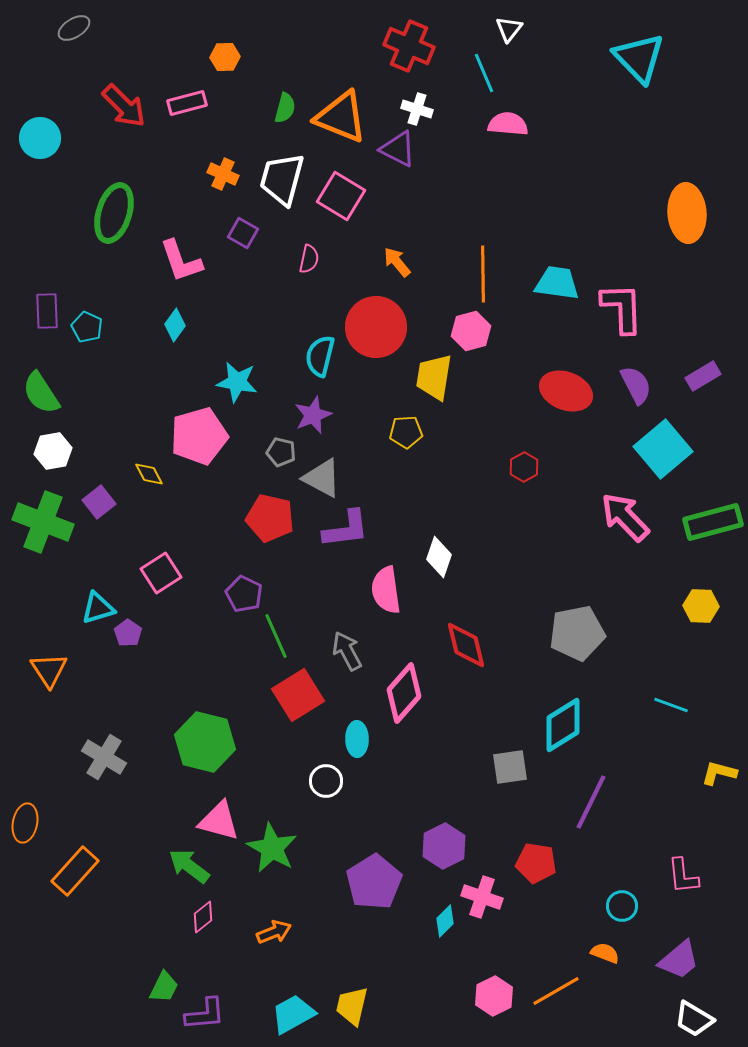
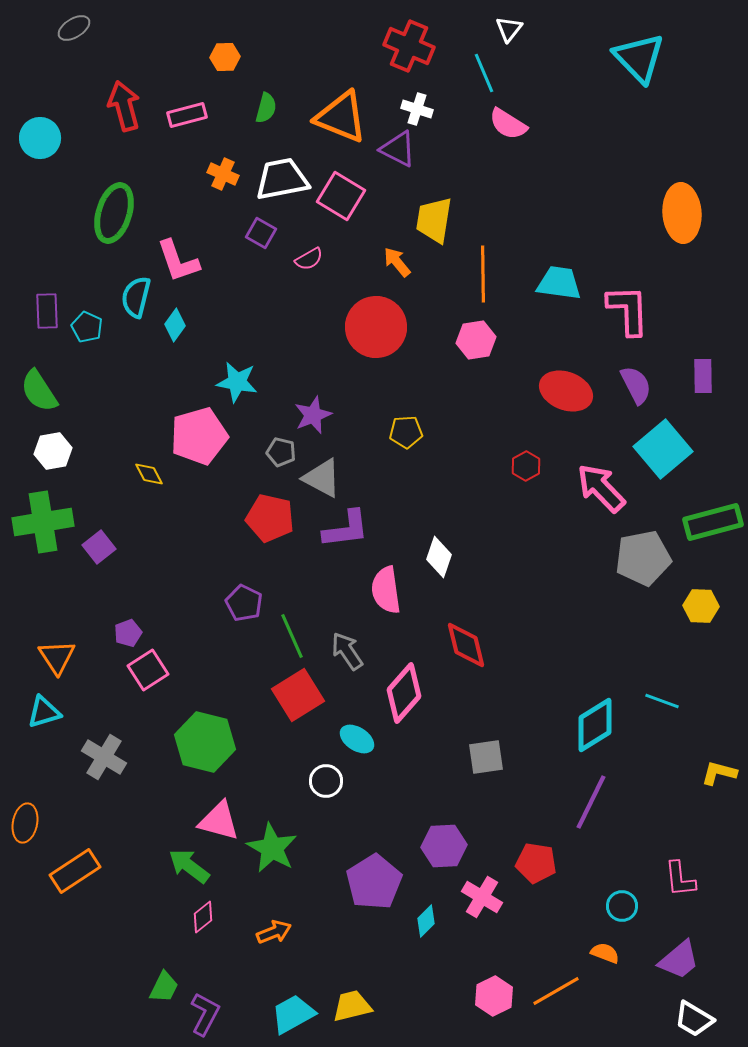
pink rectangle at (187, 103): moved 12 px down
red arrow at (124, 106): rotated 150 degrees counterclockwise
green semicircle at (285, 108): moved 19 px left
pink semicircle at (508, 124): rotated 153 degrees counterclockwise
white trapezoid at (282, 179): rotated 64 degrees clockwise
orange ellipse at (687, 213): moved 5 px left
purple square at (243, 233): moved 18 px right
pink semicircle at (309, 259): rotated 48 degrees clockwise
pink L-shape at (181, 261): moved 3 px left
cyan trapezoid at (557, 283): moved 2 px right
pink L-shape at (622, 308): moved 6 px right, 2 px down
pink hexagon at (471, 331): moved 5 px right, 9 px down; rotated 6 degrees clockwise
cyan semicircle at (320, 356): moved 184 px left, 59 px up
purple rectangle at (703, 376): rotated 60 degrees counterclockwise
yellow trapezoid at (434, 377): moved 157 px up
green semicircle at (41, 393): moved 2 px left, 2 px up
red hexagon at (524, 467): moved 2 px right, 1 px up
purple square at (99, 502): moved 45 px down
pink arrow at (625, 517): moved 24 px left, 29 px up
green cross at (43, 522): rotated 30 degrees counterclockwise
pink square at (161, 573): moved 13 px left, 97 px down
purple pentagon at (244, 594): moved 9 px down
cyan triangle at (98, 608): moved 54 px left, 104 px down
purple pentagon at (128, 633): rotated 16 degrees clockwise
gray pentagon at (577, 633): moved 66 px right, 75 px up
green line at (276, 636): moved 16 px right
gray arrow at (347, 651): rotated 6 degrees counterclockwise
orange triangle at (49, 670): moved 8 px right, 13 px up
cyan line at (671, 705): moved 9 px left, 4 px up
cyan diamond at (563, 725): moved 32 px right
cyan ellipse at (357, 739): rotated 56 degrees counterclockwise
gray square at (510, 767): moved 24 px left, 10 px up
purple hexagon at (444, 846): rotated 24 degrees clockwise
orange rectangle at (75, 871): rotated 15 degrees clockwise
pink L-shape at (683, 876): moved 3 px left, 3 px down
pink cross at (482, 897): rotated 12 degrees clockwise
cyan diamond at (445, 921): moved 19 px left
yellow trapezoid at (352, 1006): rotated 63 degrees clockwise
purple L-shape at (205, 1014): rotated 57 degrees counterclockwise
